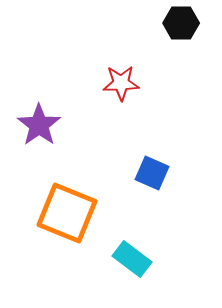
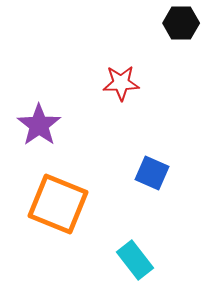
orange square: moved 9 px left, 9 px up
cyan rectangle: moved 3 px right, 1 px down; rotated 15 degrees clockwise
